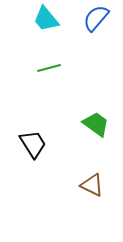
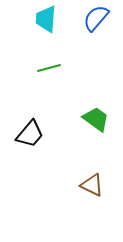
cyan trapezoid: rotated 44 degrees clockwise
green trapezoid: moved 5 px up
black trapezoid: moved 3 px left, 10 px up; rotated 72 degrees clockwise
